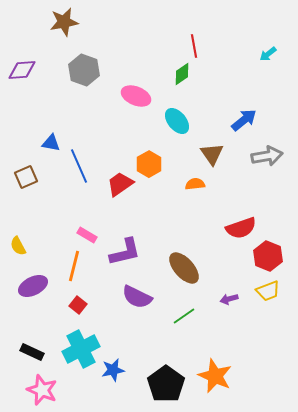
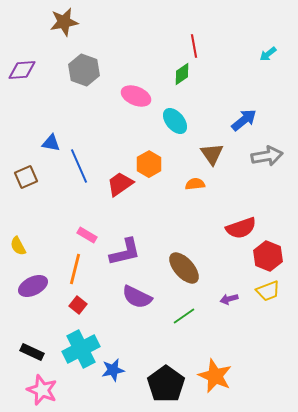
cyan ellipse: moved 2 px left
orange line: moved 1 px right, 3 px down
